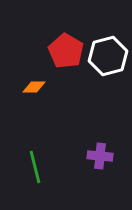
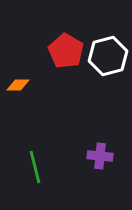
orange diamond: moved 16 px left, 2 px up
